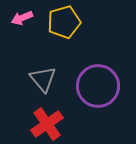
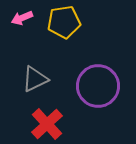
yellow pentagon: rotated 8 degrees clockwise
gray triangle: moved 8 px left; rotated 44 degrees clockwise
red cross: rotated 8 degrees counterclockwise
